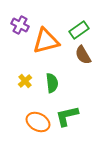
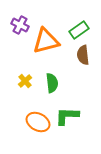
brown semicircle: rotated 24 degrees clockwise
green L-shape: rotated 15 degrees clockwise
